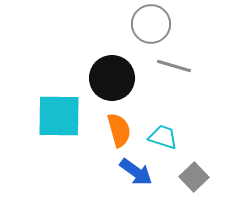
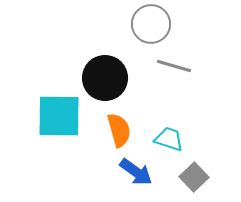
black circle: moved 7 px left
cyan trapezoid: moved 6 px right, 2 px down
